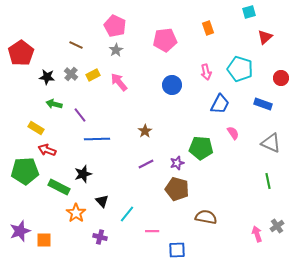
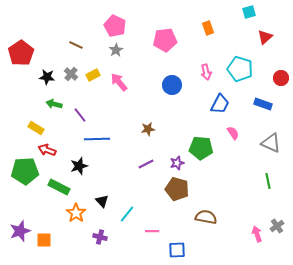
brown star at (145, 131): moved 3 px right, 2 px up; rotated 24 degrees clockwise
black star at (83, 174): moved 4 px left, 8 px up
